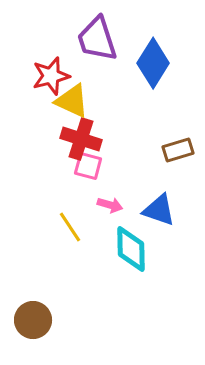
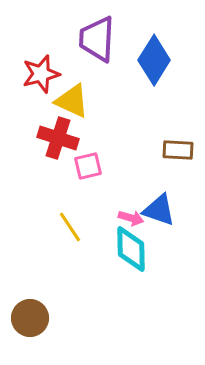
purple trapezoid: rotated 21 degrees clockwise
blue diamond: moved 1 px right, 3 px up
red star: moved 10 px left, 2 px up
red cross: moved 23 px left, 1 px up
brown rectangle: rotated 20 degrees clockwise
pink square: rotated 28 degrees counterclockwise
pink arrow: moved 21 px right, 13 px down
brown circle: moved 3 px left, 2 px up
